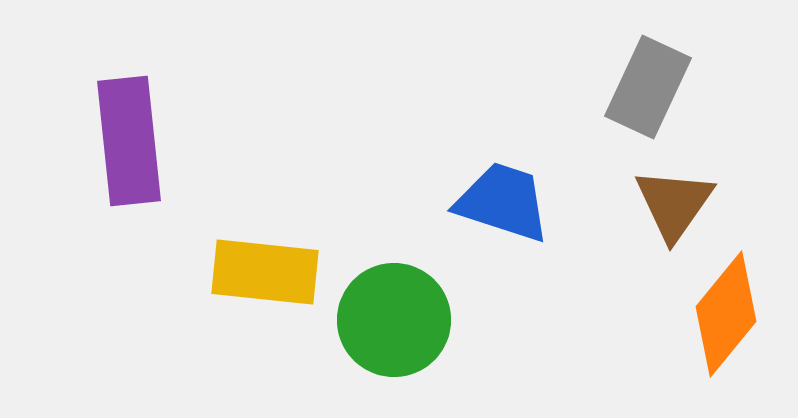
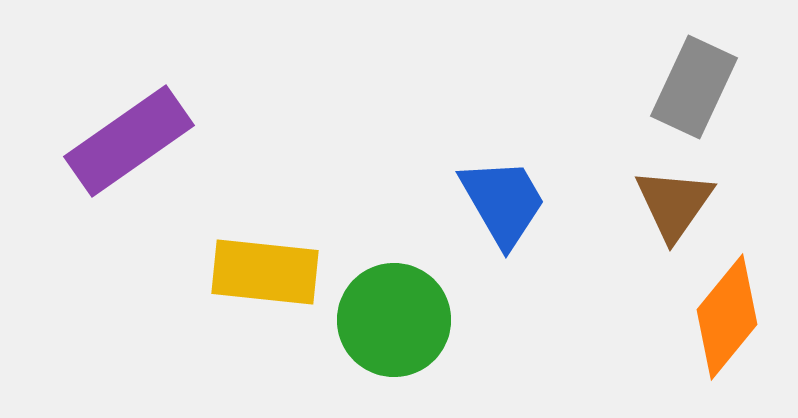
gray rectangle: moved 46 px right
purple rectangle: rotated 61 degrees clockwise
blue trapezoid: rotated 42 degrees clockwise
orange diamond: moved 1 px right, 3 px down
